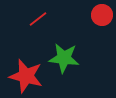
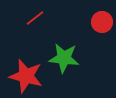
red circle: moved 7 px down
red line: moved 3 px left, 1 px up
